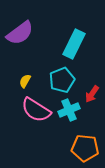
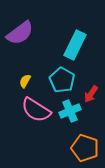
cyan rectangle: moved 1 px right, 1 px down
cyan pentagon: rotated 20 degrees counterclockwise
red arrow: moved 1 px left
cyan cross: moved 1 px right, 1 px down
orange pentagon: rotated 12 degrees clockwise
